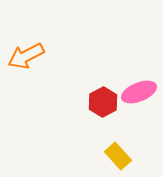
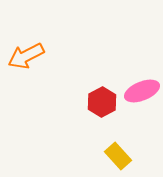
pink ellipse: moved 3 px right, 1 px up
red hexagon: moved 1 px left
